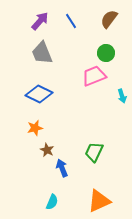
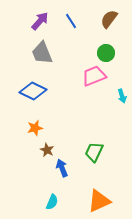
blue diamond: moved 6 px left, 3 px up
